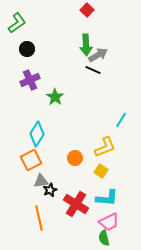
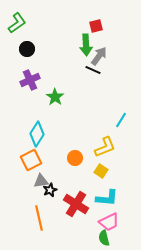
red square: moved 9 px right, 16 px down; rotated 32 degrees clockwise
gray arrow: moved 1 px right, 1 px down; rotated 24 degrees counterclockwise
